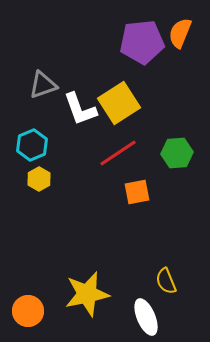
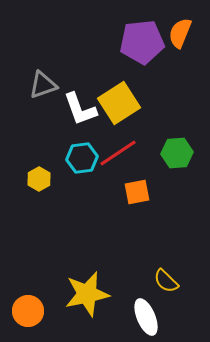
cyan hexagon: moved 50 px right, 13 px down; rotated 16 degrees clockwise
yellow semicircle: rotated 24 degrees counterclockwise
